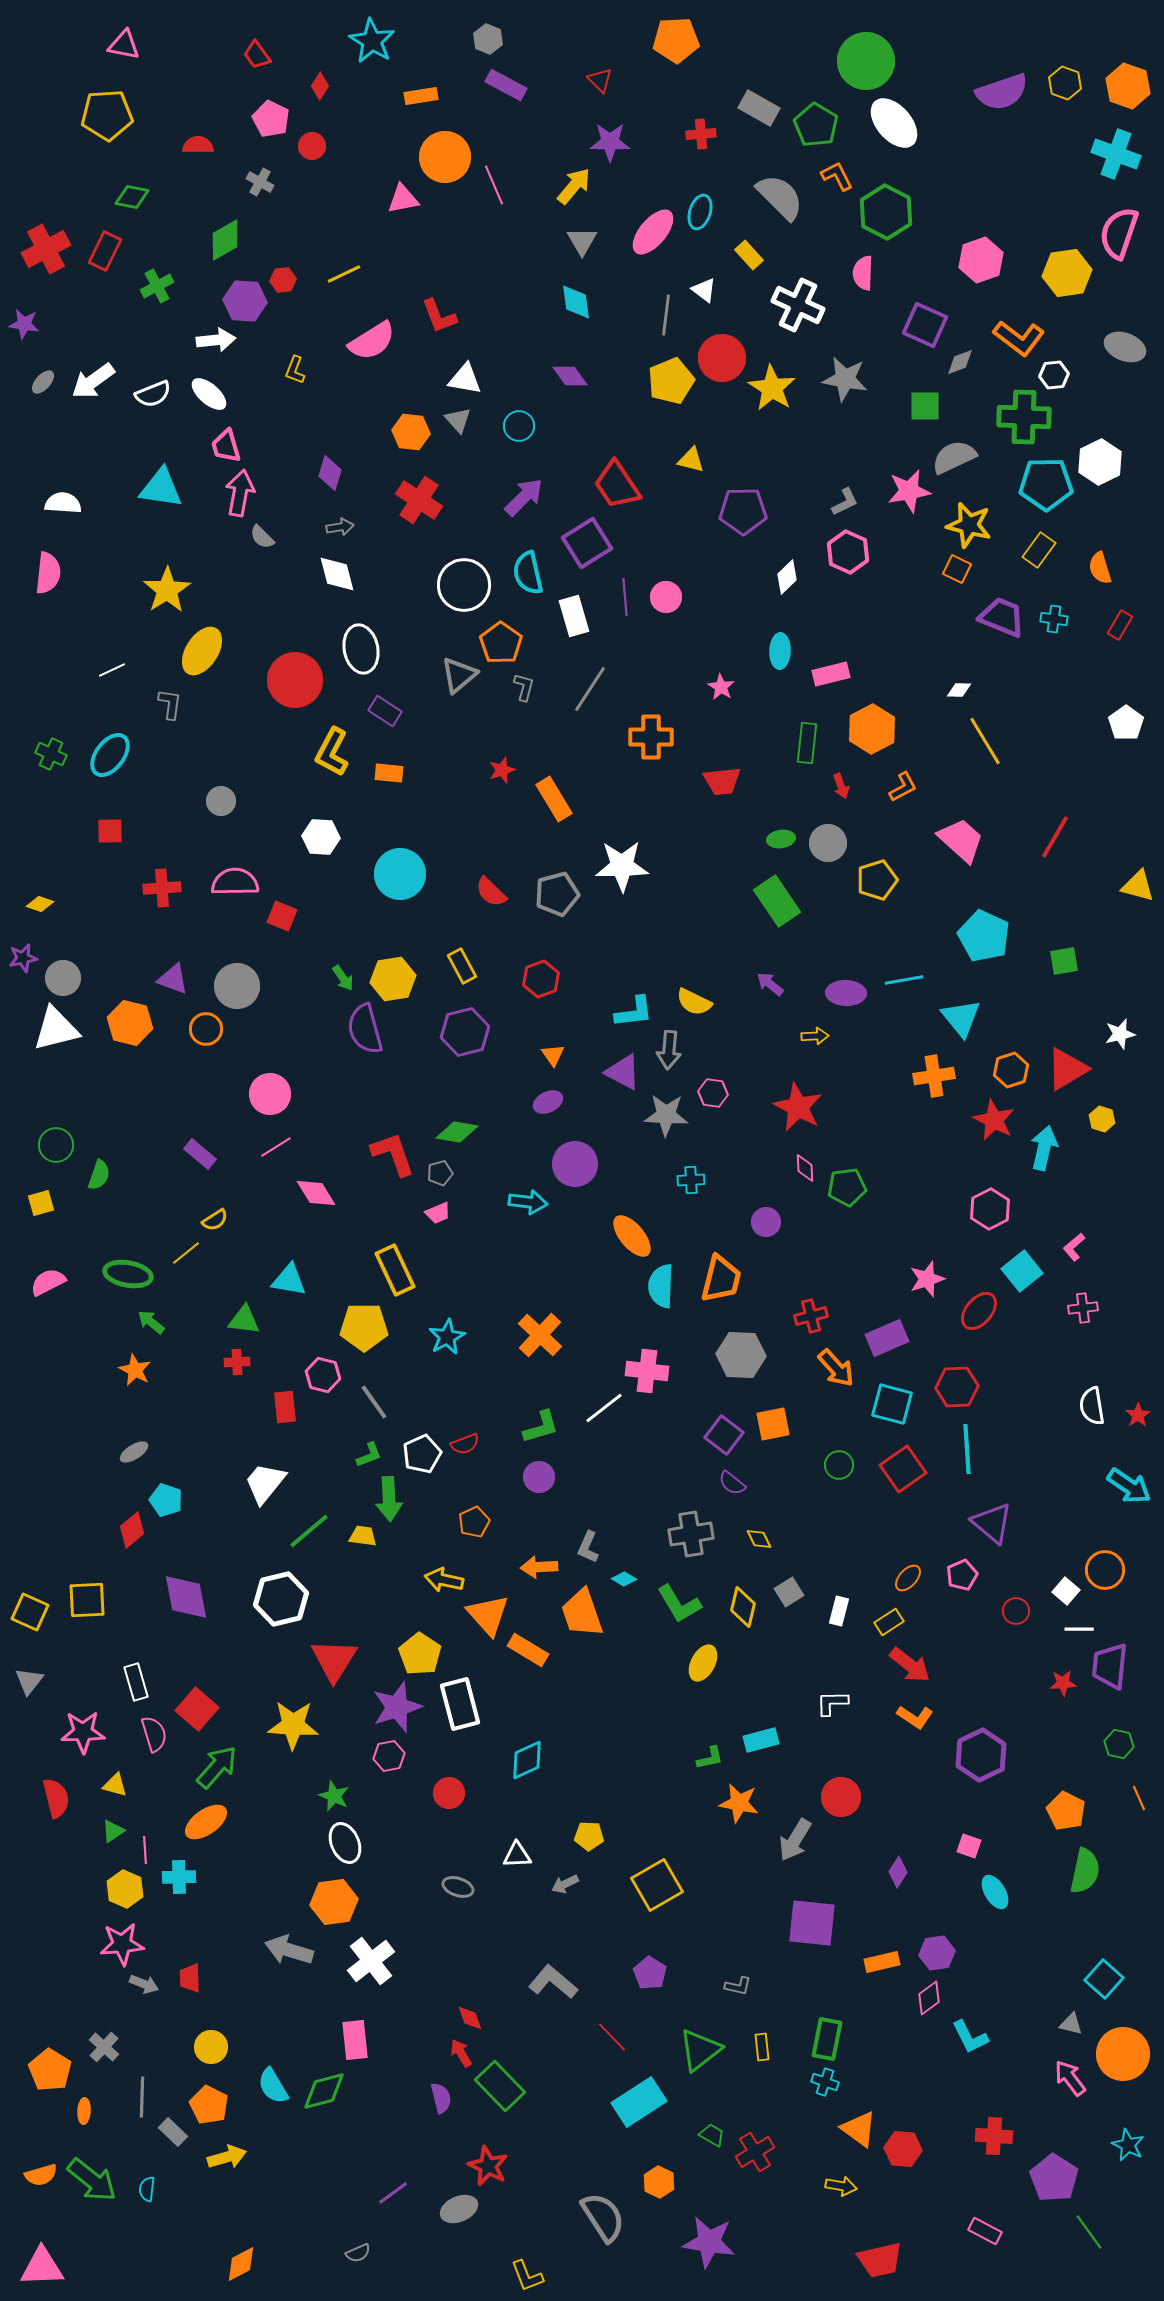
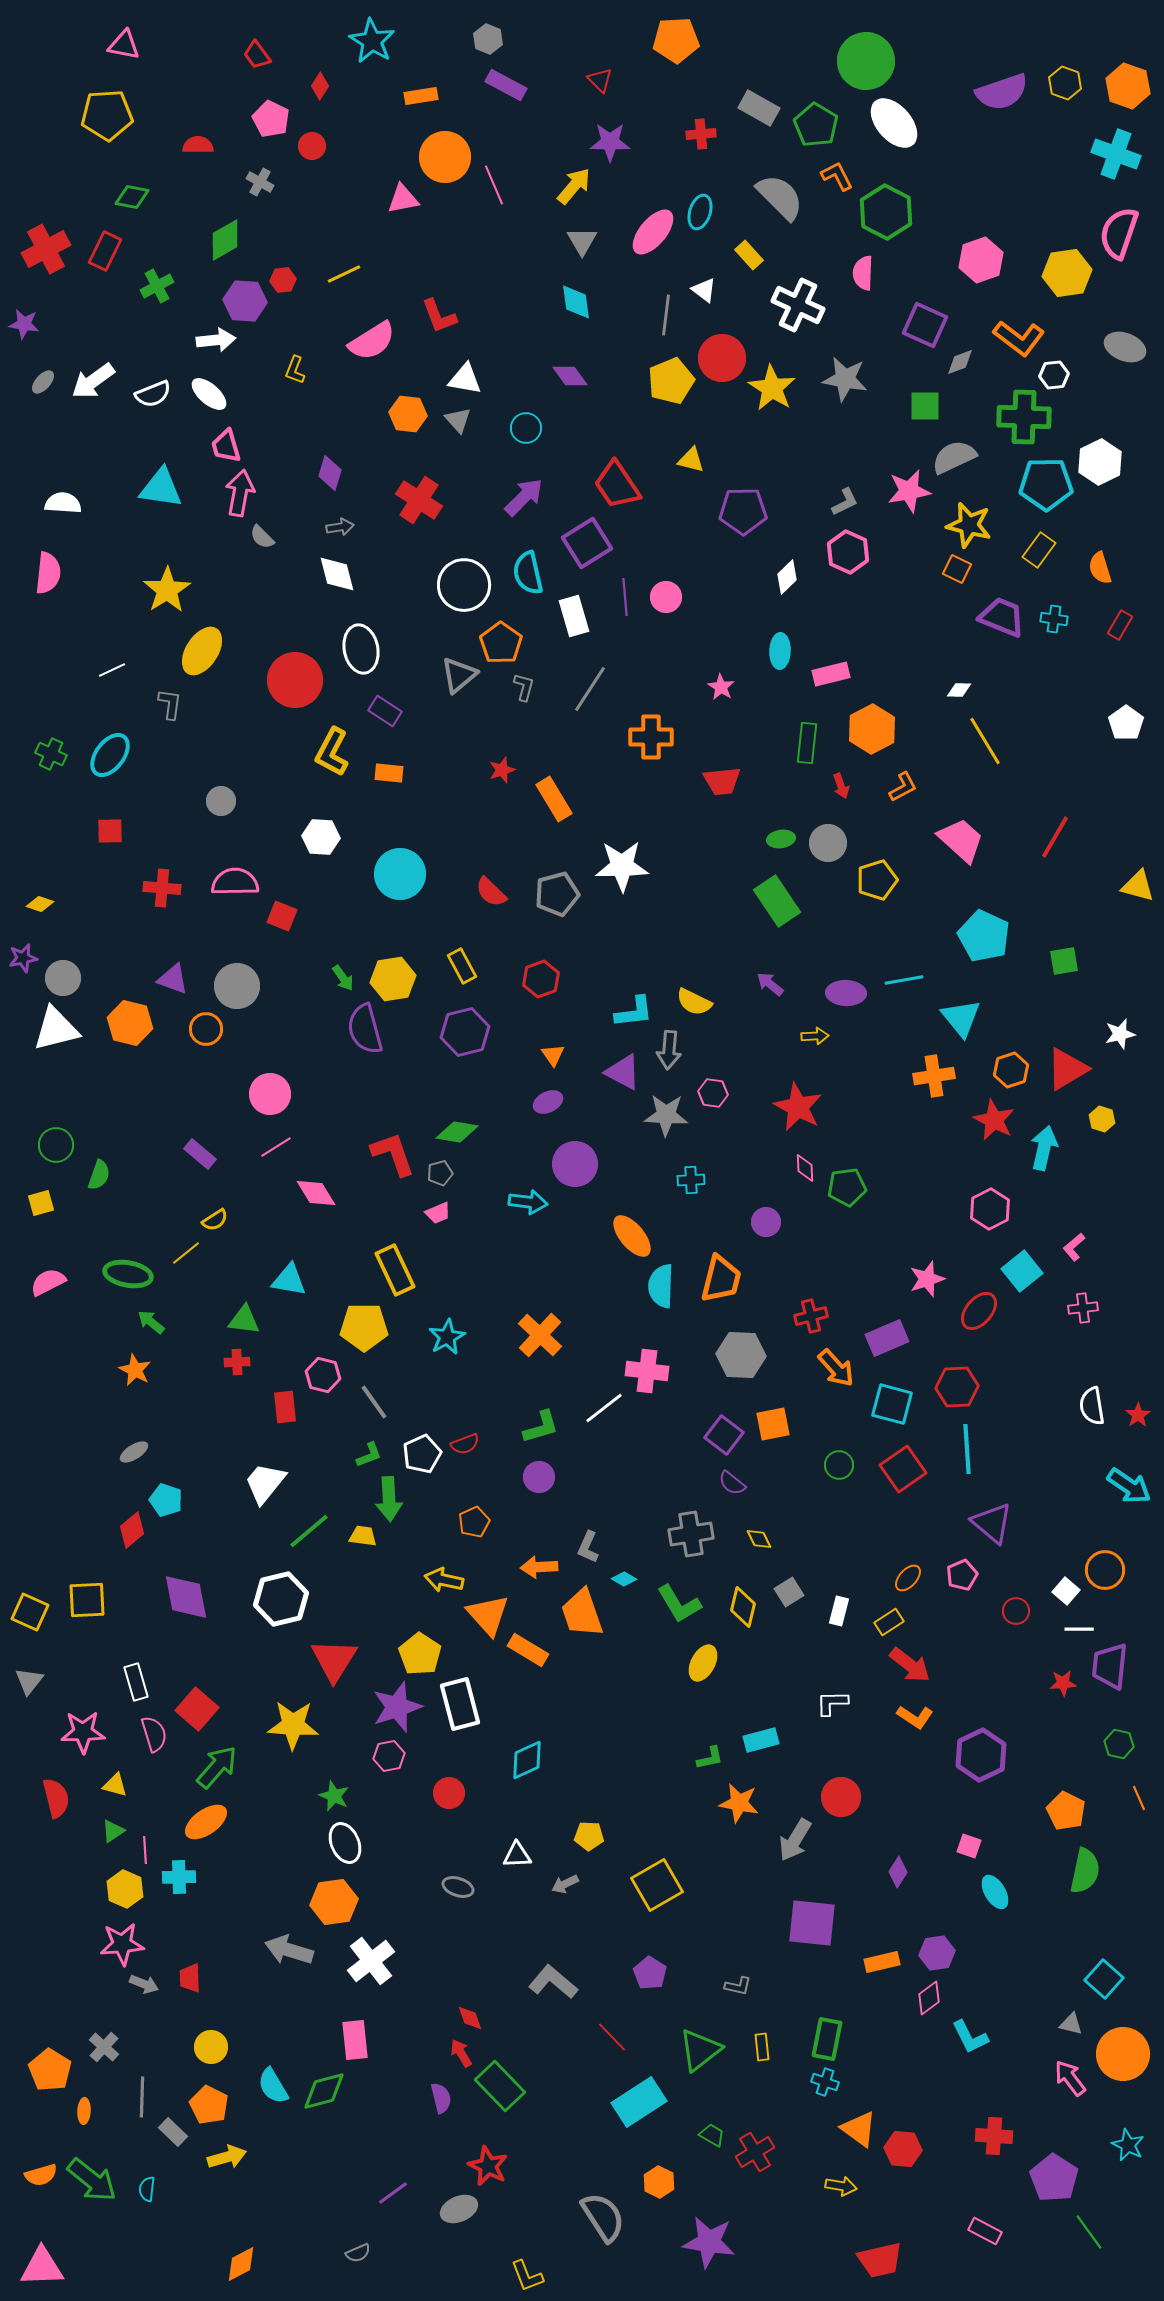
cyan circle at (519, 426): moved 7 px right, 2 px down
orange hexagon at (411, 432): moved 3 px left, 18 px up
red cross at (162, 888): rotated 9 degrees clockwise
